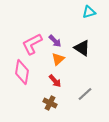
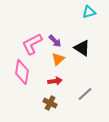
red arrow: rotated 56 degrees counterclockwise
